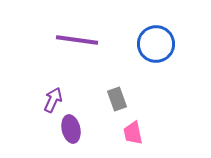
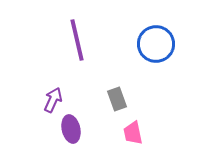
purple line: rotated 69 degrees clockwise
